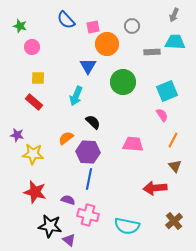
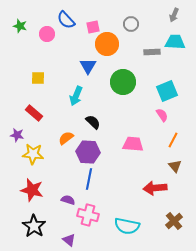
gray circle: moved 1 px left, 2 px up
pink circle: moved 15 px right, 13 px up
red rectangle: moved 11 px down
red star: moved 3 px left, 2 px up
black star: moved 16 px left; rotated 25 degrees clockwise
